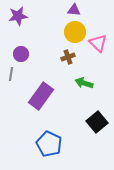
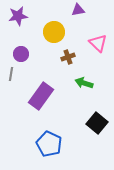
purple triangle: moved 4 px right; rotated 16 degrees counterclockwise
yellow circle: moved 21 px left
black square: moved 1 px down; rotated 10 degrees counterclockwise
